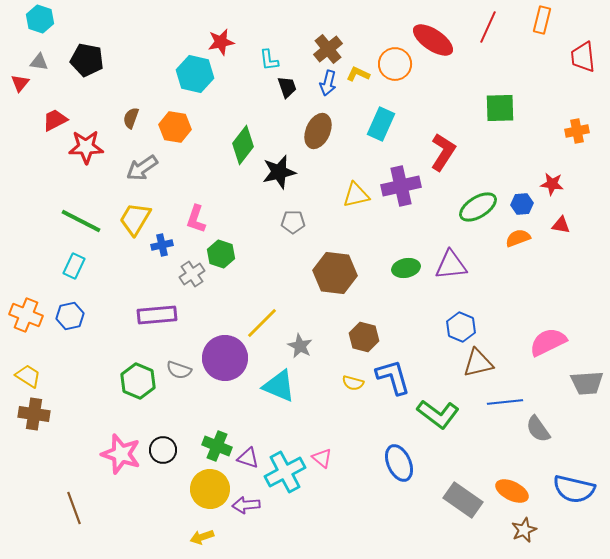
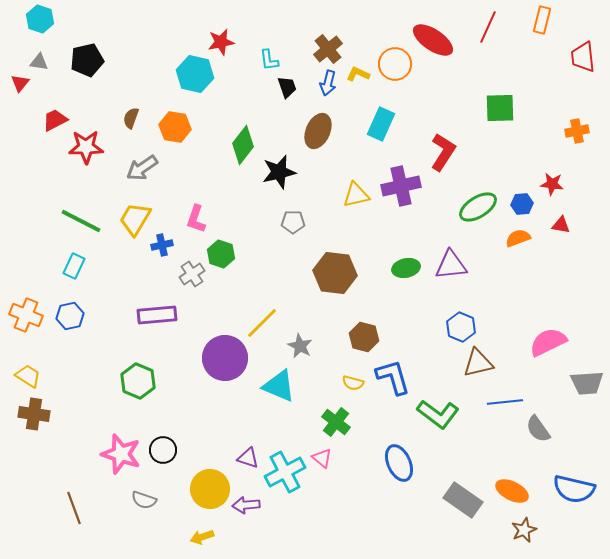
black pentagon at (87, 60): rotated 24 degrees counterclockwise
gray semicircle at (179, 370): moved 35 px left, 130 px down
green cross at (217, 446): moved 119 px right, 24 px up; rotated 16 degrees clockwise
